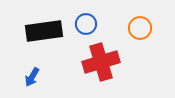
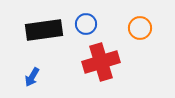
black rectangle: moved 1 px up
